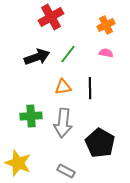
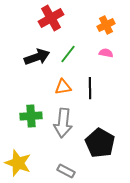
red cross: moved 1 px down
